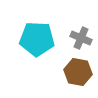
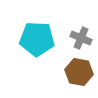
brown hexagon: moved 1 px right
